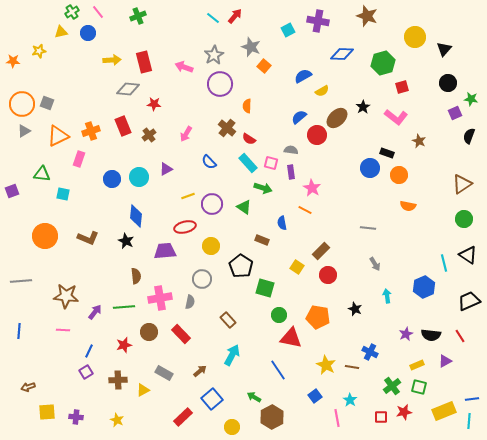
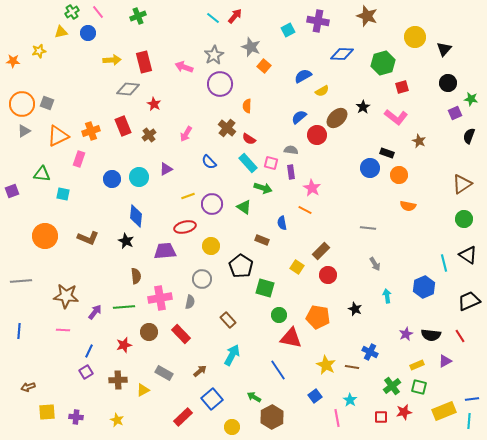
red star at (154, 104): rotated 24 degrees clockwise
